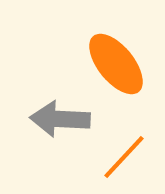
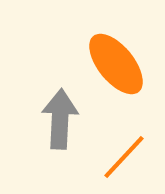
gray arrow: rotated 90 degrees clockwise
